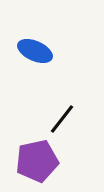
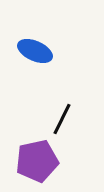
black line: rotated 12 degrees counterclockwise
